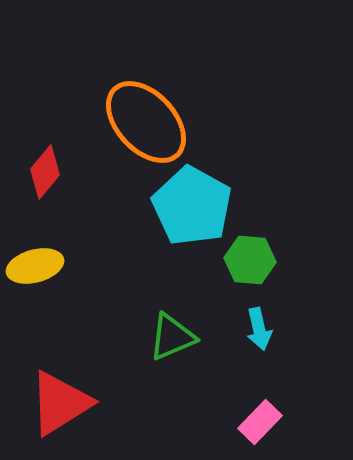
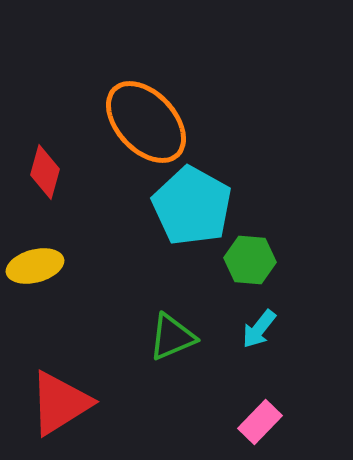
red diamond: rotated 24 degrees counterclockwise
cyan arrow: rotated 51 degrees clockwise
